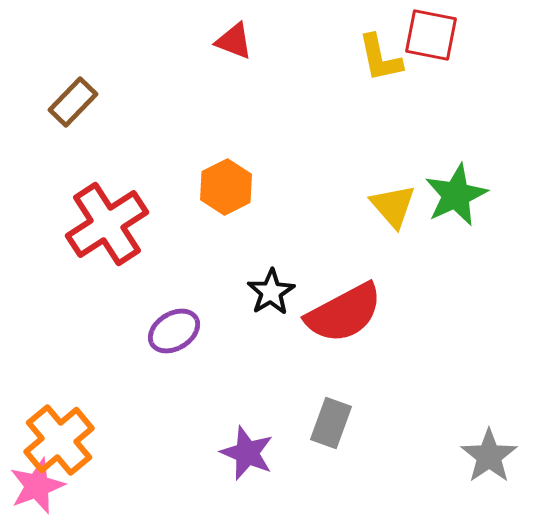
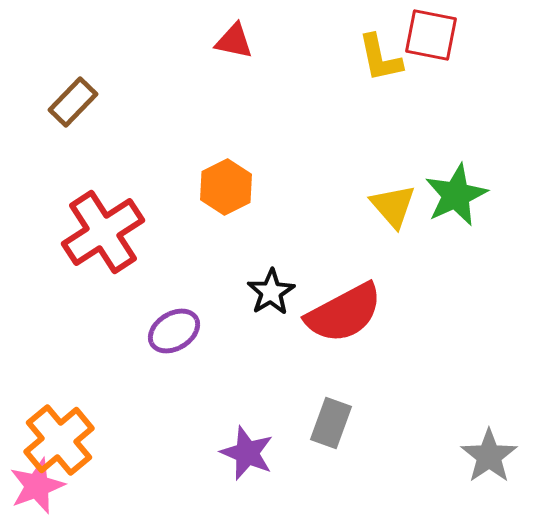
red triangle: rotated 9 degrees counterclockwise
red cross: moved 4 px left, 8 px down
